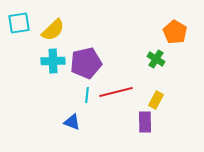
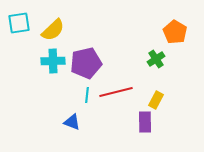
green cross: rotated 24 degrees clockwise
